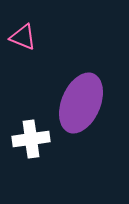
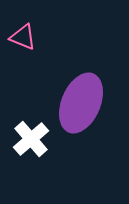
white cross: rotated 33 degrees counterclockwise
